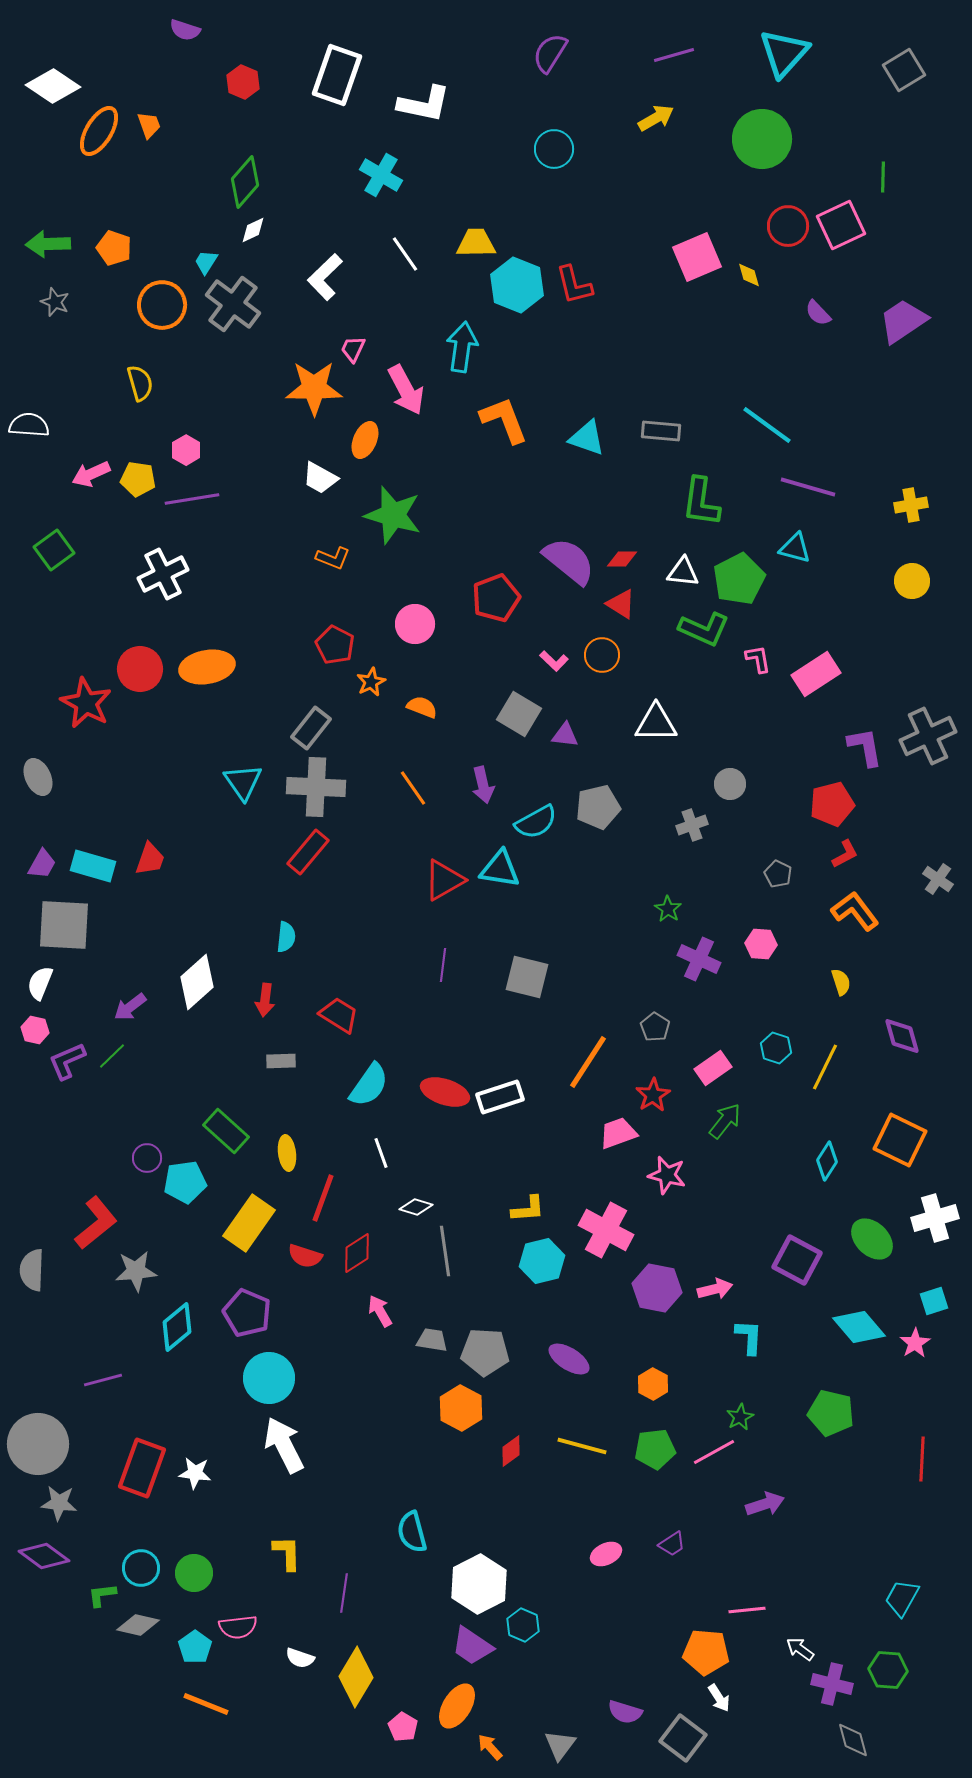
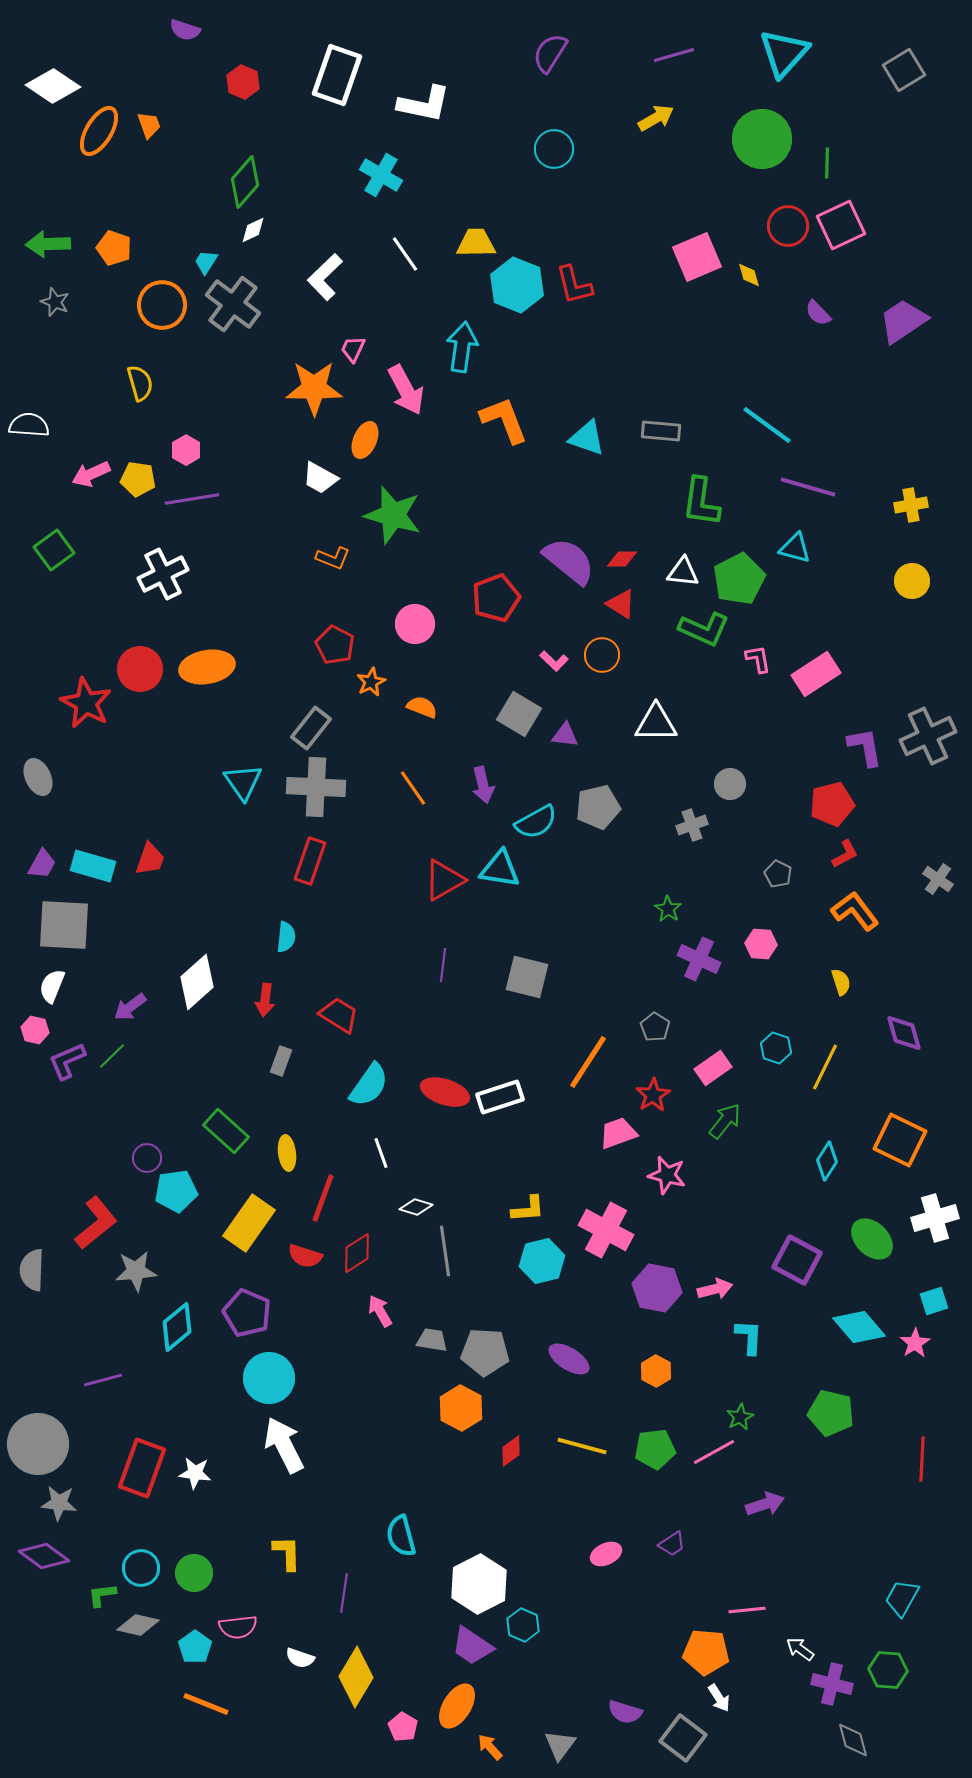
green line at (883, 177): moved 56 px left, 14 px up
red rectangle at (308, 852): moved 2 px right, 9 px down; rotated 21 degrees counterclockwise
white semicircle at (40, 983): moved 12 px right, 3 px down
purple diamond at (902, 1036): moved 2 px right, 3 px up
gray rectangle at (281, 1061): rotated 68 degrees counterclockwise
cyan pentagon at (185, 1182): moved 9 px left, 9 px down
orange hexagon at (653, 1384): moved 3 px right, 13 px up
cyan semicircle at (412, 1532): moved 11 px left, 4 px down
